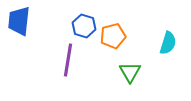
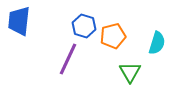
cyan semicircle: moved 11 px left
purple line: moved 1 px up; rotated 16 degrees clockwise
